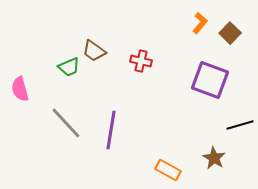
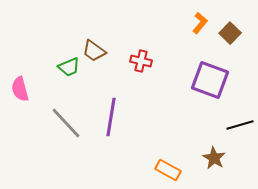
purple line: moved 13 px up
